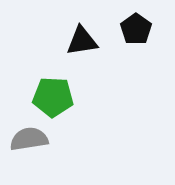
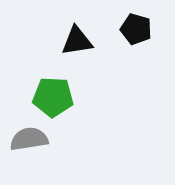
black pentagon: rotated 20 degrees counterclockwise
black triangle: moved 5 px left
